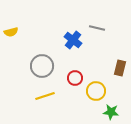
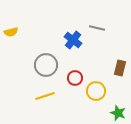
gray circle: moved 4 px right, 1 px up
green star: moved 7 px right, 1 px down; rotated 14 degrees clockwise
